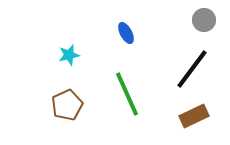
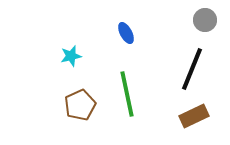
gray circle: moved 1 px right
cyan star: moved 2 px right, 1 px down
black line: rotated 15 degrees counterclockwise
green line: rotated 12 degrees clockwise
brown pentagon: moved 13 px right
